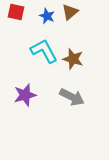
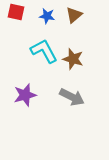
brown triangle: moved 4 px right, 3 px down
blue star: rotated 14 degrees counterclockwise
